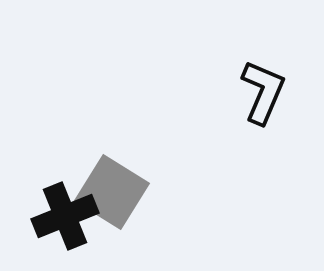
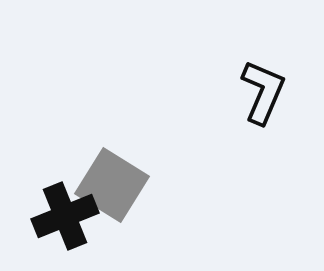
gray square: moved 7 px up
